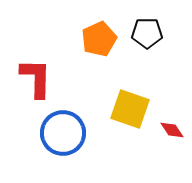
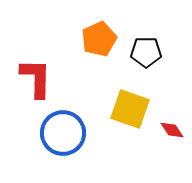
black pentagon: moved 1 px left, 19 px down
